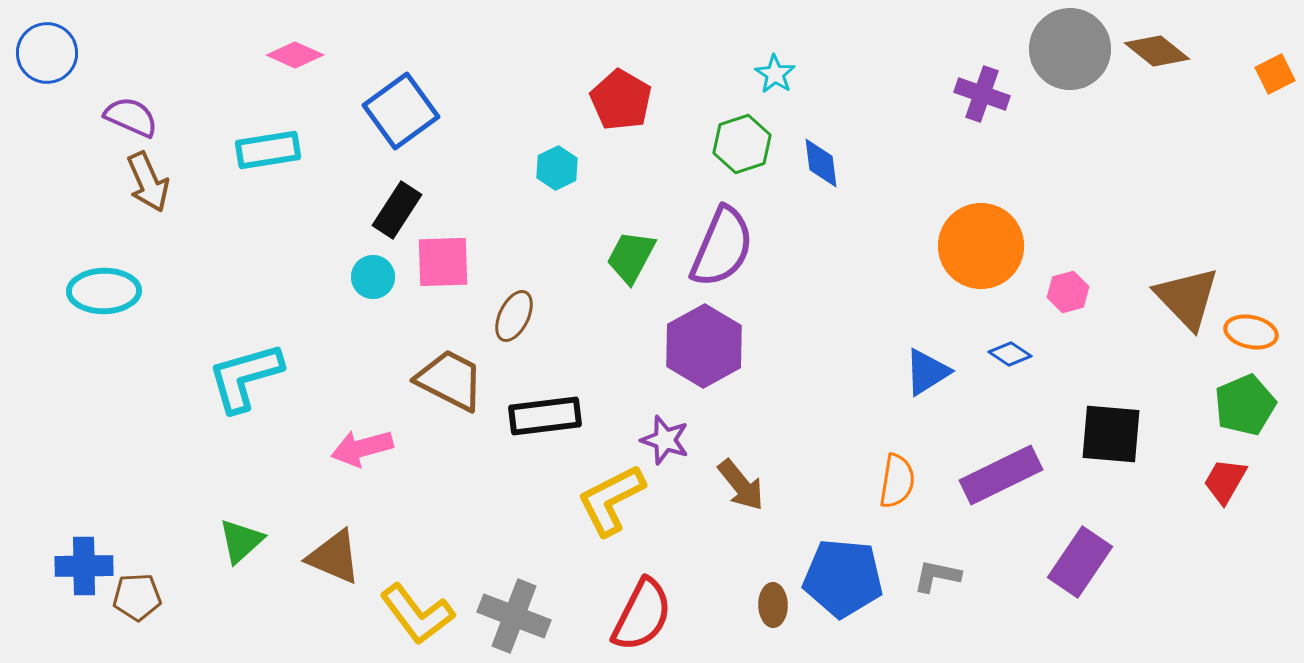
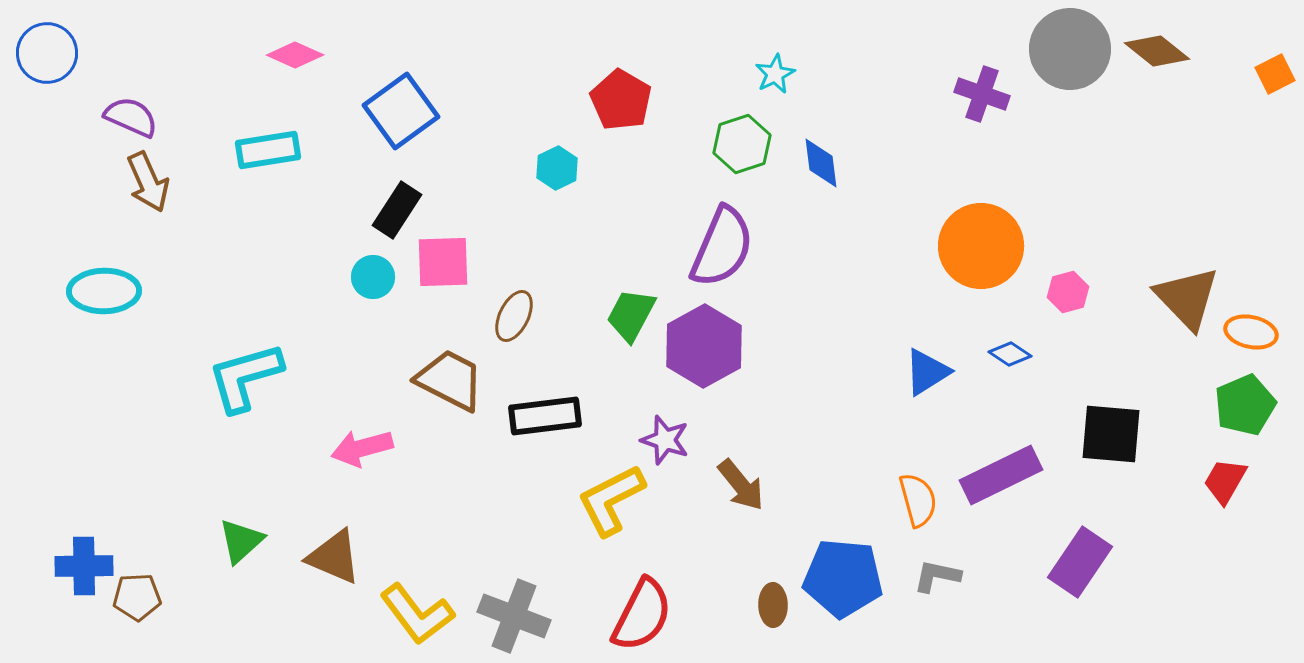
cyan star at (775, 74): rotated 12 degrees clockwise
green trapezoid at (631, 257): moved 58 px down
orange semicircle at (897, 481): moved 21 px right, 19 px down; rotated 24 degrees counterclockwise
